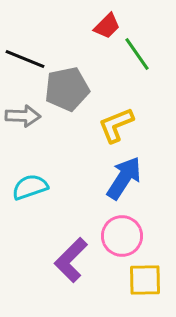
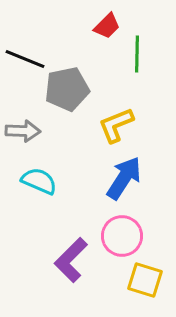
green line: rotated 36 degrees clockwise
gray arrow: moved 15 px down
cyan semicircle: moved 9 px right, 6 px up; rotated 42 degrees clockwise
yellow square: rotated 18 degrees clockwise
